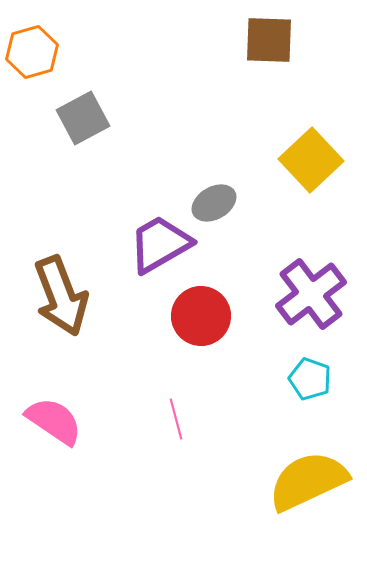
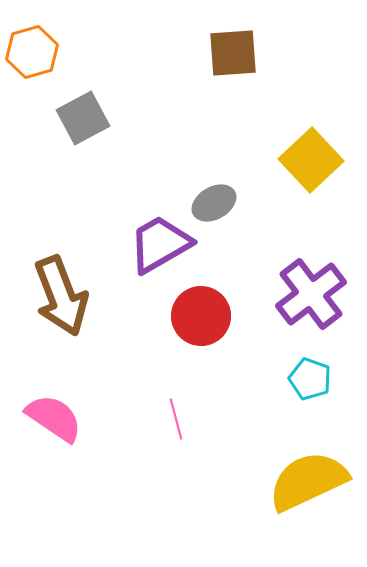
brown square: moved 36 px left, 13 px down; rotated 6 degrees counterclockwise
pink semicircle: moved 3 px up
